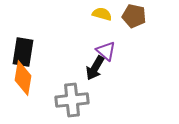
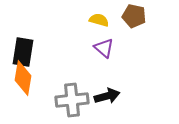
yellow semicircle: moved 3 px left, 6 px down
purple triangle: moved 2 px left, 3 px up
black arrow: moved 12 px right, 28 px down; rotated 135 degrees counterclockwise
